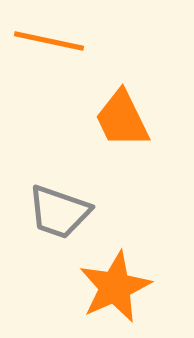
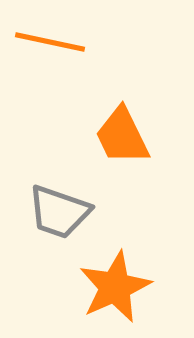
orange line: moved 1 px right, 1 px down
orange trapezoid: moved 17 px down
